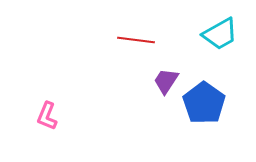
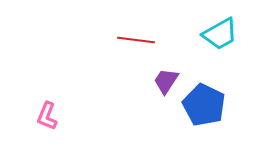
blue pentagon: moved 2 px down; rotated 9 degrees counterclockwise
